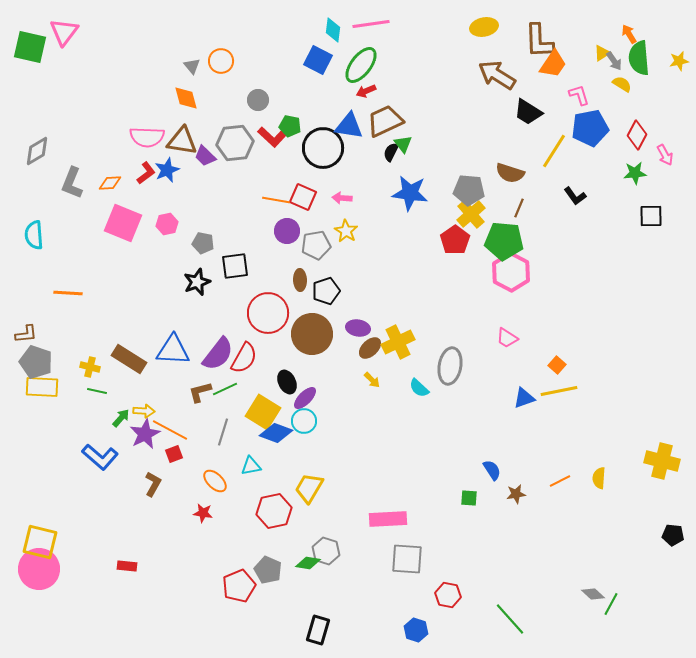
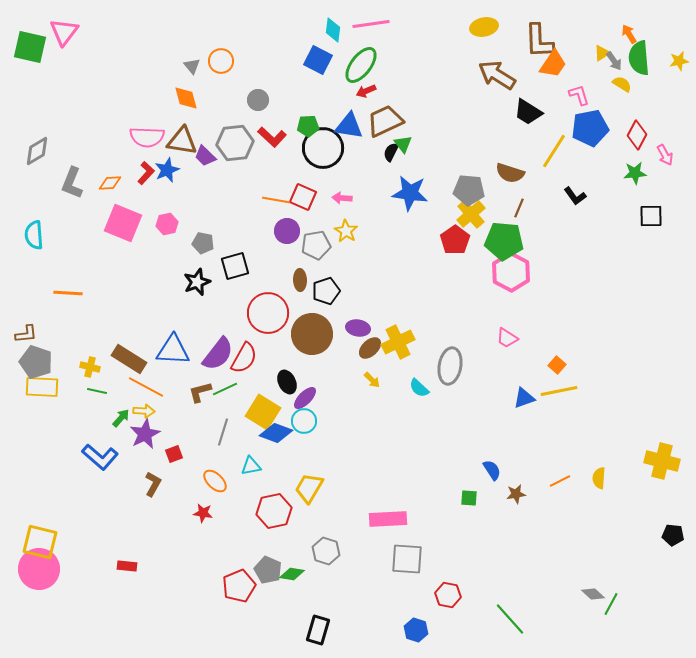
green pentagon at (290, 126): moved 18 px right; rotated 15 degrees counterclockwise
red L-shape at (146, 173): rotated 10 degrees counterclockwise
black square at (235, 266): rotated 8 degrees counterclockwise
orange line at (170, 430): moved 24 px left, 43 px up
green diamond at (308, 563): moved 16 px left, 11 px down
